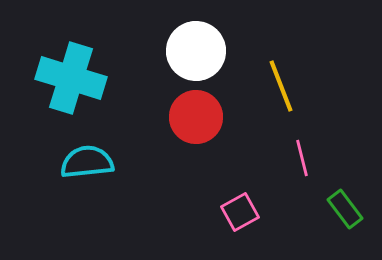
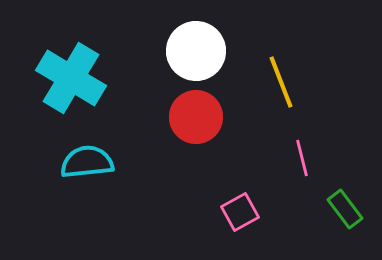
cyan cross: rotated 14 degrees clockwise
yellow line: moved 4 px up
